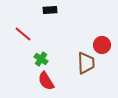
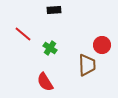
black rectangle: moved 4 px right
green cross: moved 9 px right, 11 px up
brown trapezoid: moved 1 px right, 2 px down
red semicircle: moved 1 px left, 1 px down
